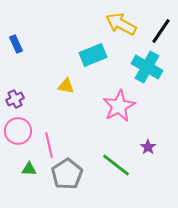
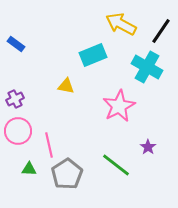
blue rectangle: rotated 30 degrees counterclockwise
